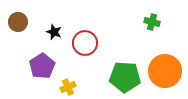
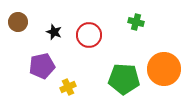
green cross: moved 16 px left
red circle: moved 4 px right, 8 px up
purple pentagon: rotated 20 degrees clockwise
orange circle: moved 1 px left, 2 px up
green pentagon: moved 1 px left, 2 px down
